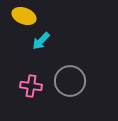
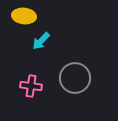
yellow ellipse: rotated 15 degrees counterclockwise
gray circle: moved 5 px right, 3 px up
